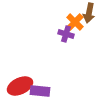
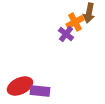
orange cross: rotated 18 degrees clockwise
purple cross: rotated 21 degrees clockwise
